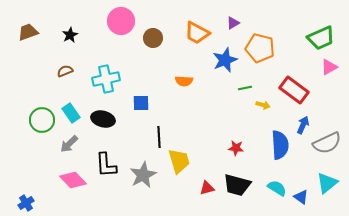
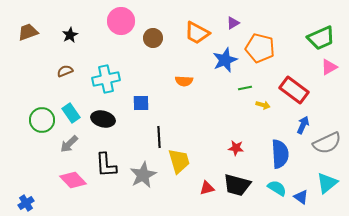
blue semicircle: moved 9 px down
